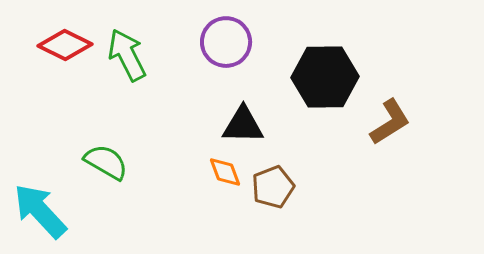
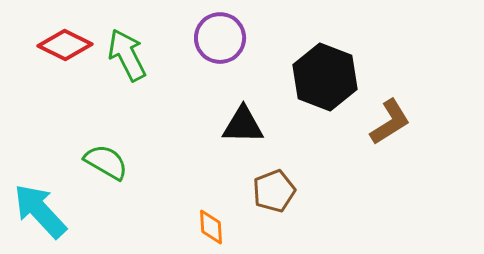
purple circle: moved 6 px left, 4 px up
black hexagon: rotated 22 degrees clockwise
orange diamond: moved 14 px left, 55 px down; rotated 18 degrees clockwise
brown pentagon: moved 1 px right, 4 px down
